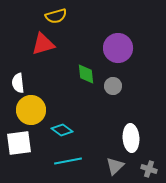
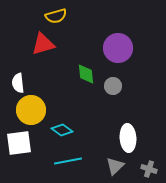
white ellipse: moved 3 px left
